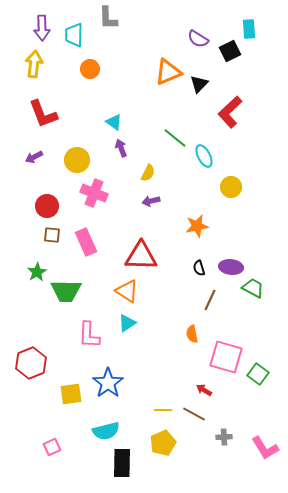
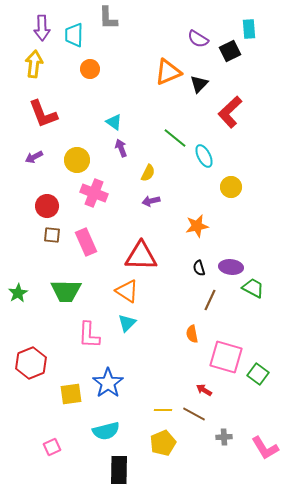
green star at (37, 272): moved 19 px left, 21 px down
cyan triangle at (127, 323): rotated 12 degrees counterclockwise
black rectangle at (122, 463): moved 3 px left, 7 px down
